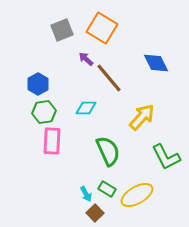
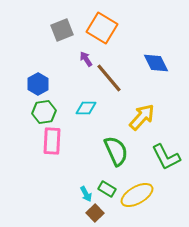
purple arrow: rotated 14 degrees clockwise
green semicircle: moved 8 px right
